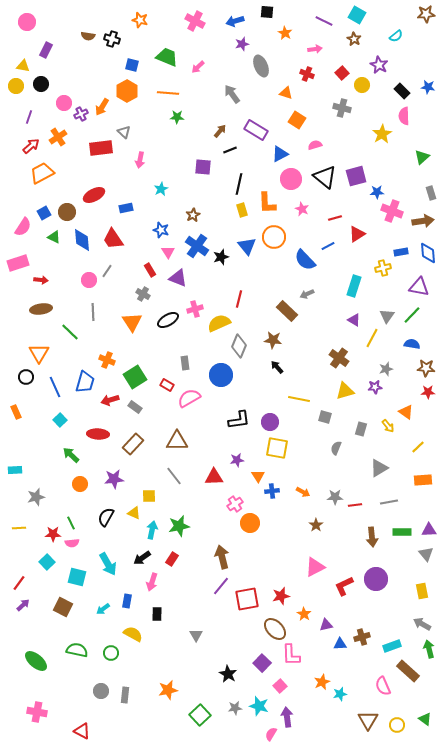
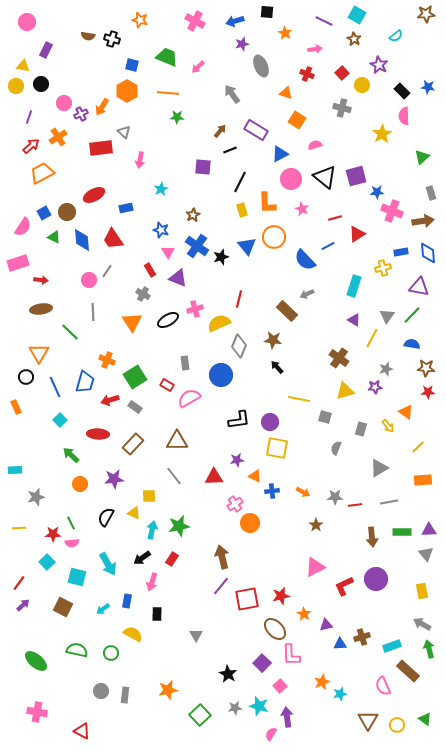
black line at (239, 184): moved 1 px right, 2 px up; rotated 15 degrees clockwise
orange rectangle at (16, 412): moved 5 px up
orange triangle at (258, 476): moved 3 px left; rotated 32 degrees counterclockwise
